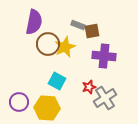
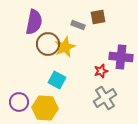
brown square: moved 6 px right, 14 px up
purple cross: moved 17 px right, 1 px down
cyan square: moved 1 px up
red star: moved 12 px right, 16 px up
yellow hexagon: moved 2 px left
